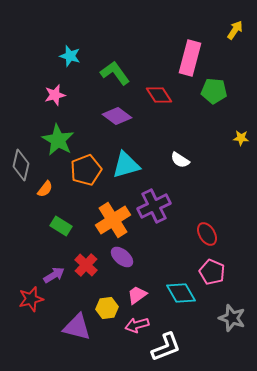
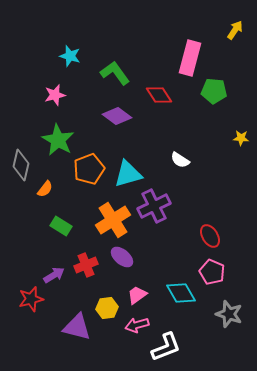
cyan triangle: moved 2 px right, 9 px down
orange pentagon: moved 3 px right, 1 px up
red ellipse: moved 3 px right, 2 px down
red cross: rotated 25 degrees clockwise
gray star: moved 3 px left, 4 px up
